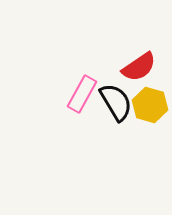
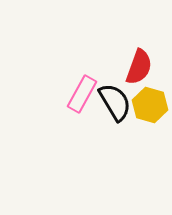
red semicircle: rotated 36 degrees counterclockwise
black semicircle: moved 1 px left
